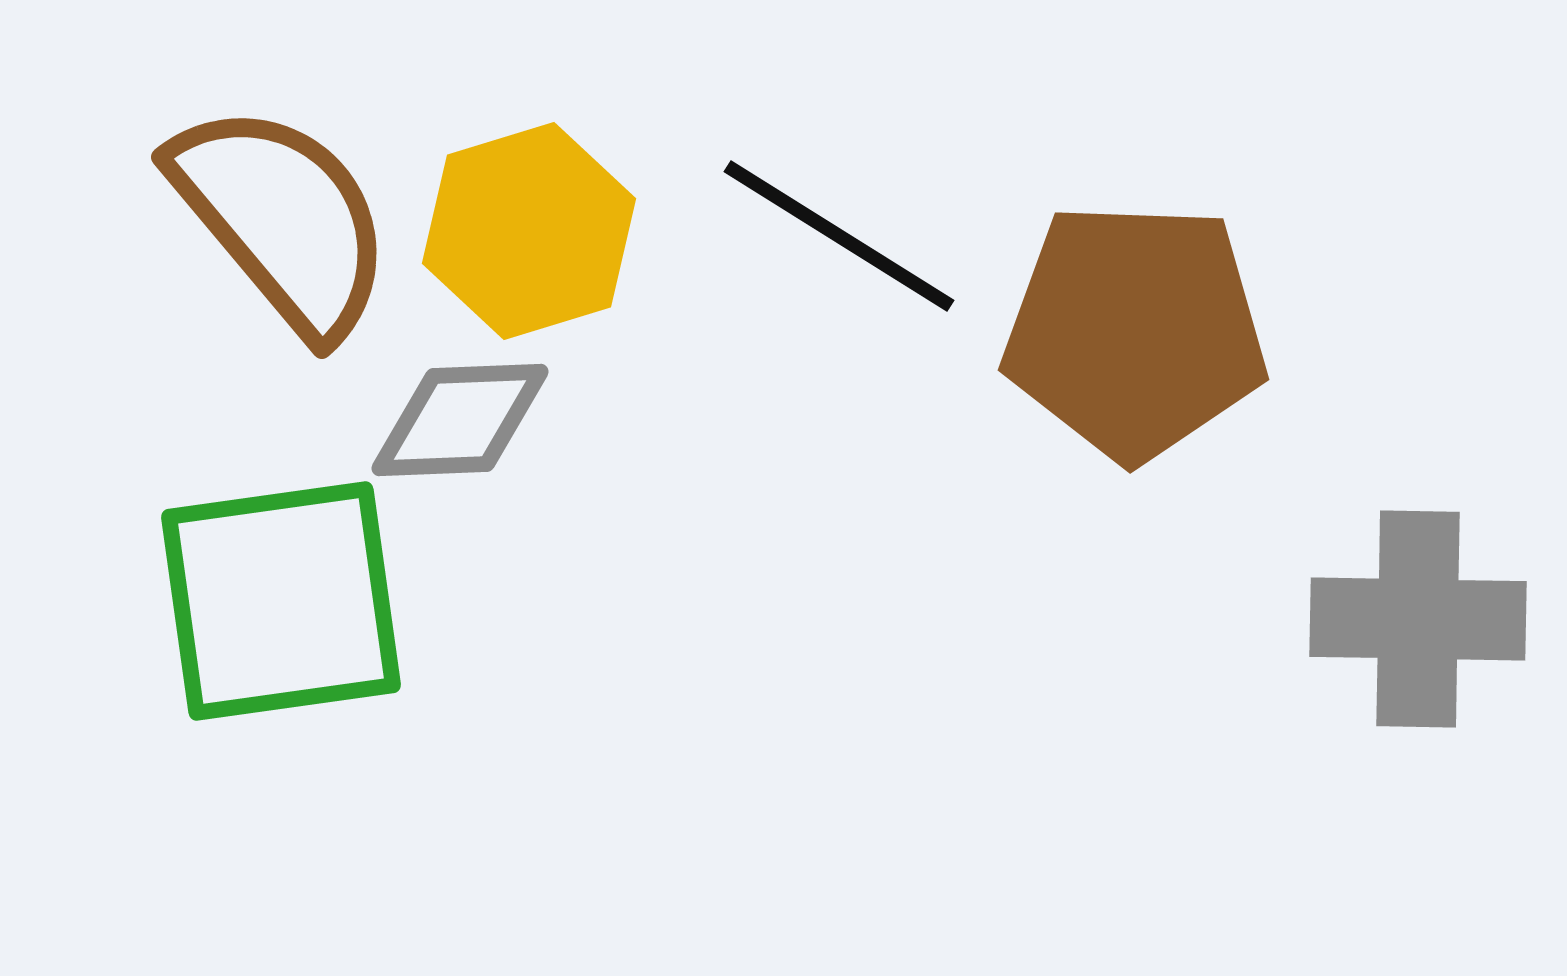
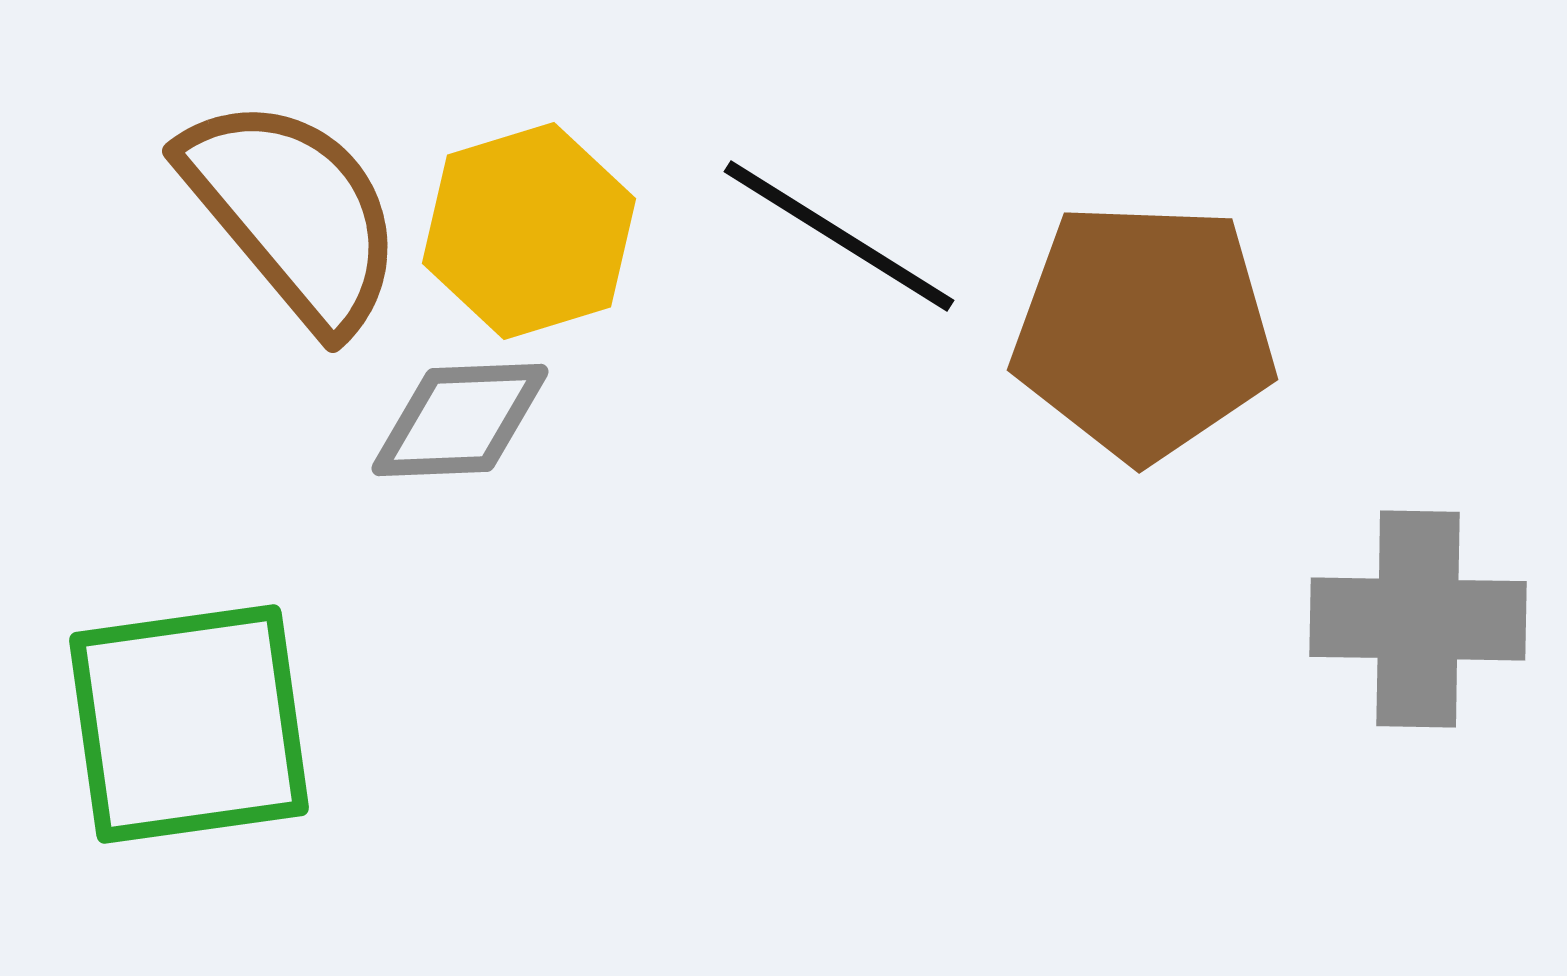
brown semicircle: moved 11 px right, 6 px up
brown pentagon: moved 9 px right
green square: moved 92 px left, 123 px down
